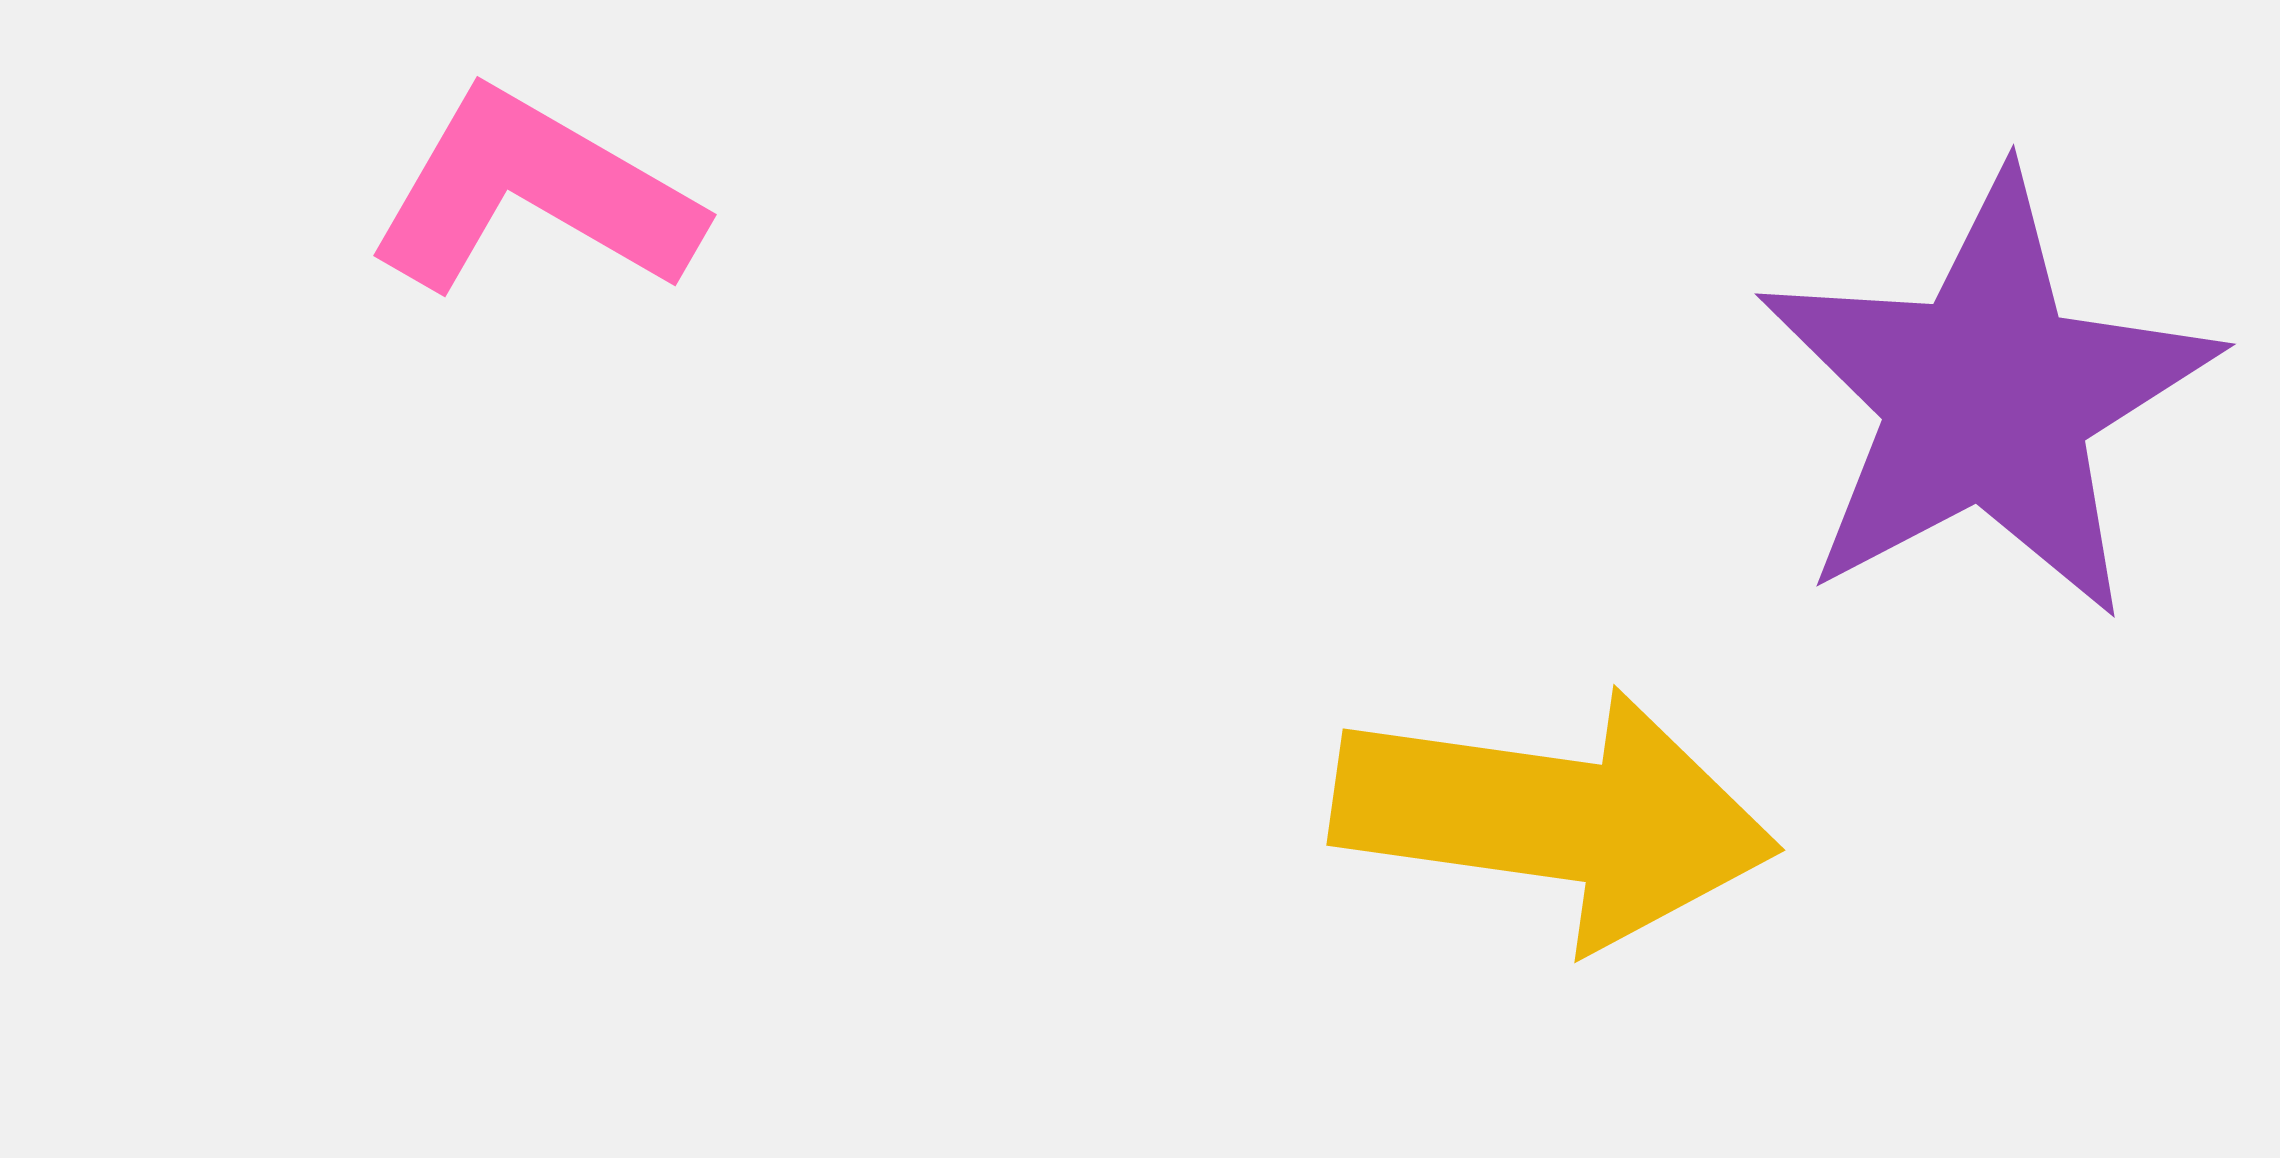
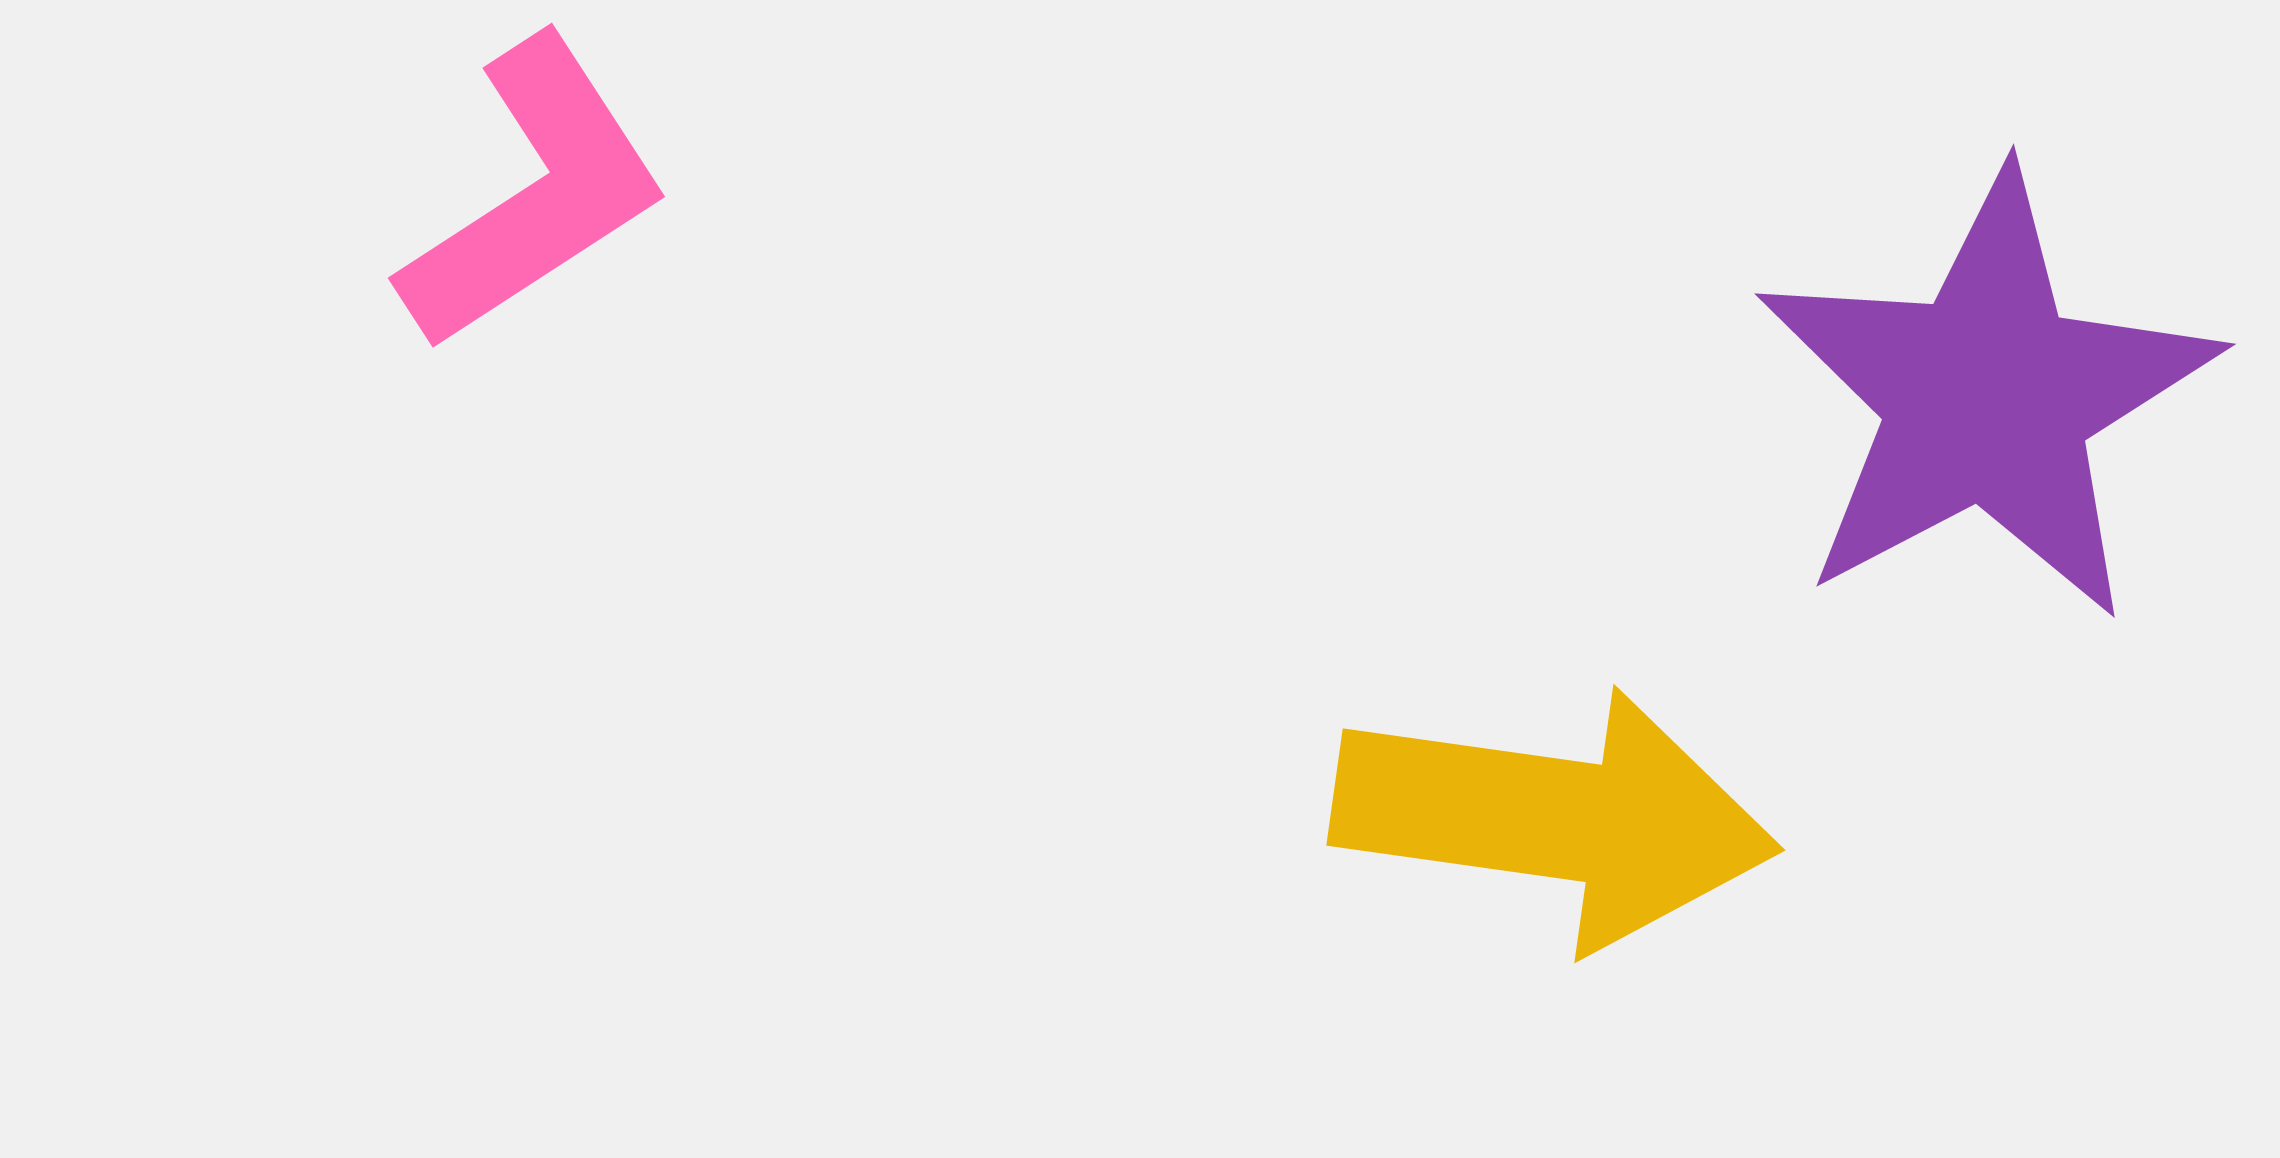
pink L-shape: rotated 117 degrees clockwise
